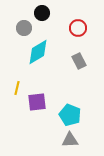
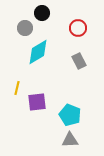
gray circle: moved 1 px right
